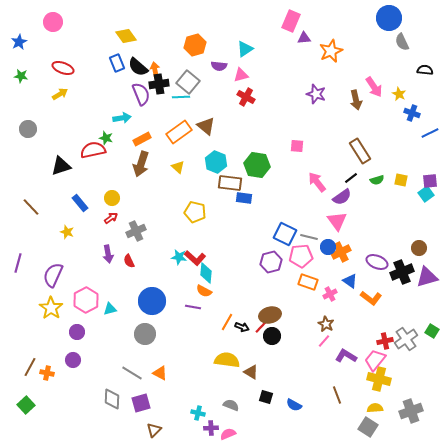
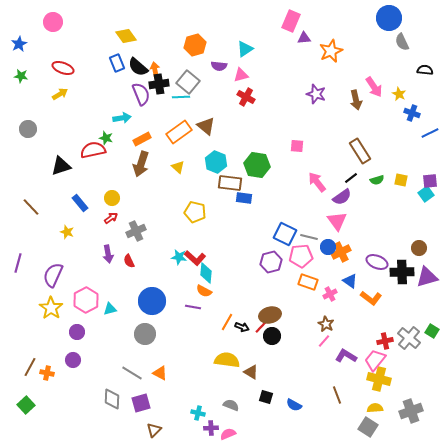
blue star at (19, 42): moved 2 px down
black cross at (402, 272): rotated 20 degrees clockwise
gray cross at (406, 339): moved 3 px right, 1 px up; rotated 15 degrees counterclockwise
